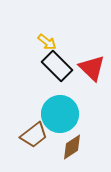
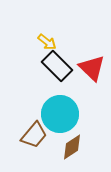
brown trapezoid: rotated 12 degrees counterclockwise
